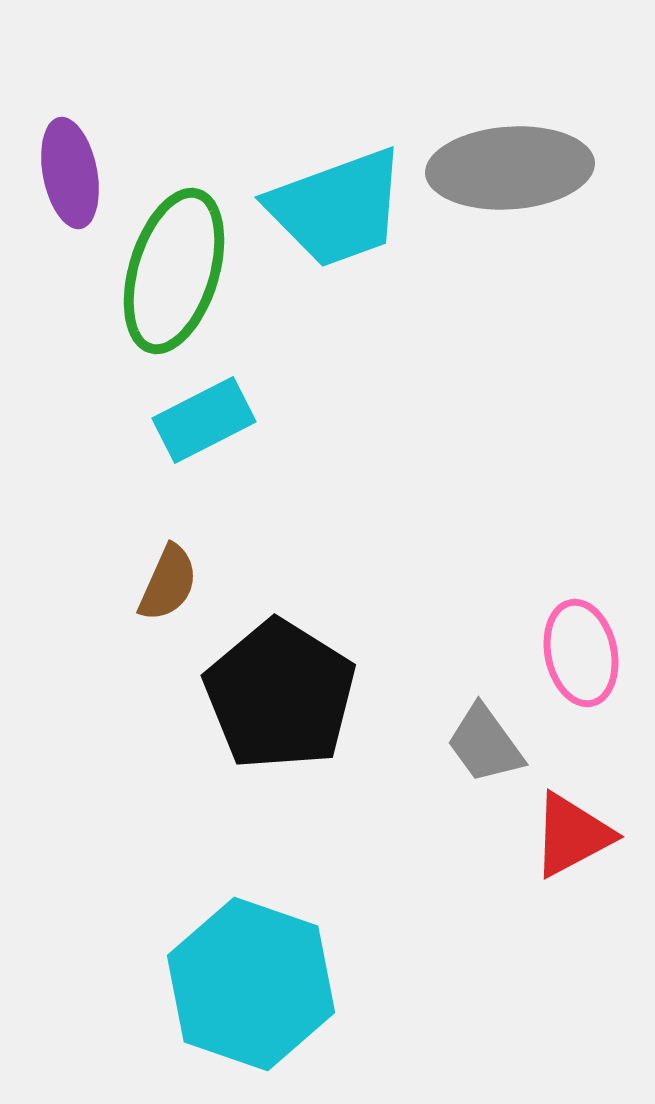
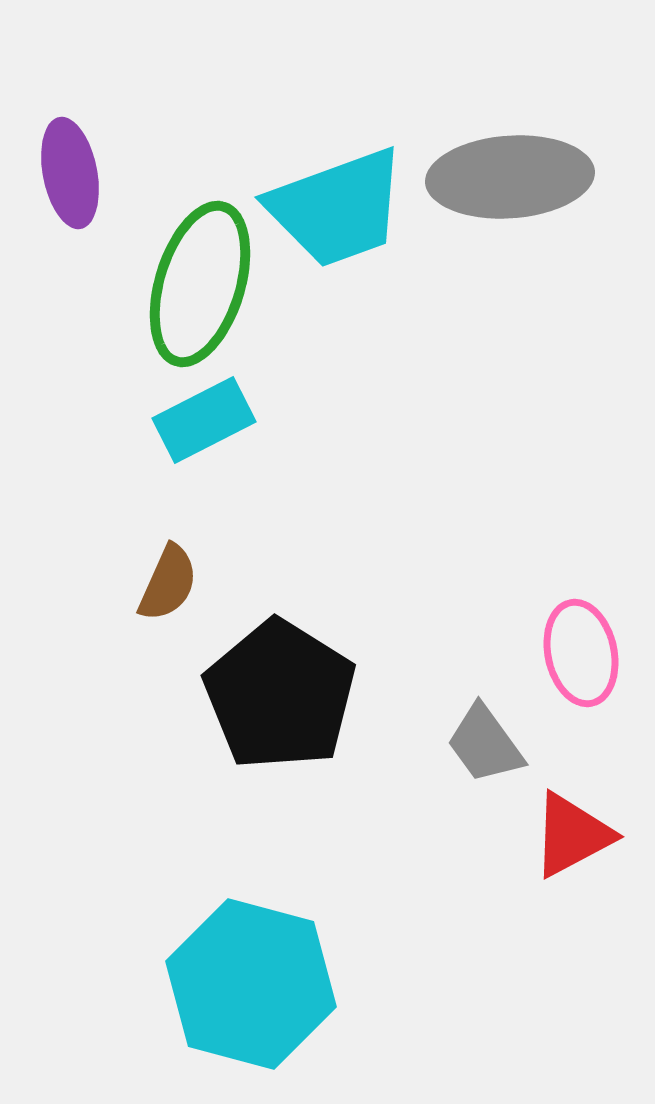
gray ellipse: moved 9 px down
green ellipse: moved 26 px right, 13 px down
cyan hexagon: rotated 4 degrees counterclockwise
